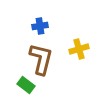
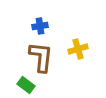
yellow cross: moved 1 px left
brown L-shape: moved 2 px up; rotated 8 degrees counterclockwise
